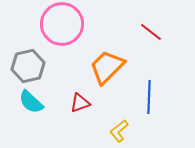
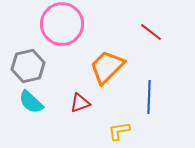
yellow L-shape: rotated 30 degrees clockwise
